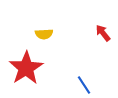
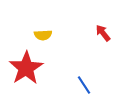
yellow semicircle: moved 1 px left, 1 px down
